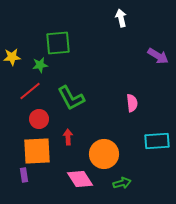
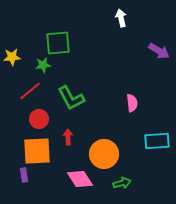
purple arrow: moved 1 px right, 5 px up
green star: moved 3 px right
